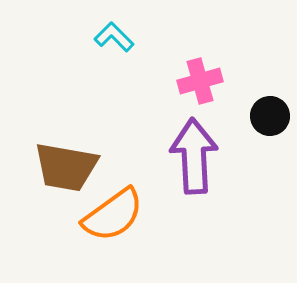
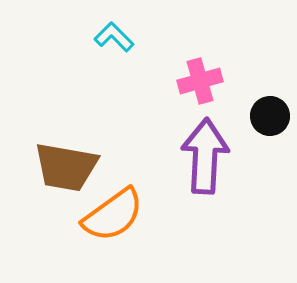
purple arrow: moved 11 px right; rotated 6 degrees clockwise
